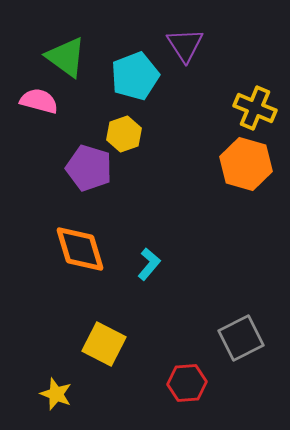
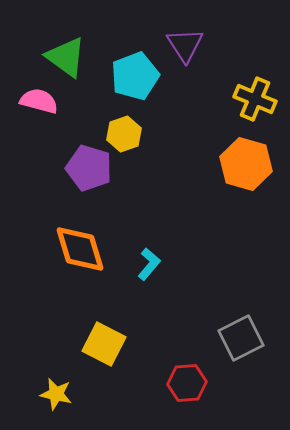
yellow cross: moved 9 px up
yellow star: rotated 8 degrees counterclockwise
